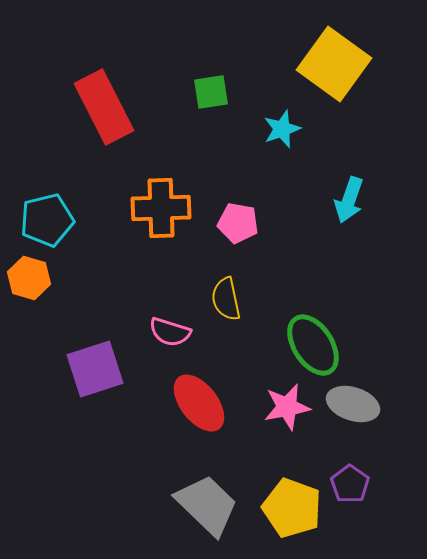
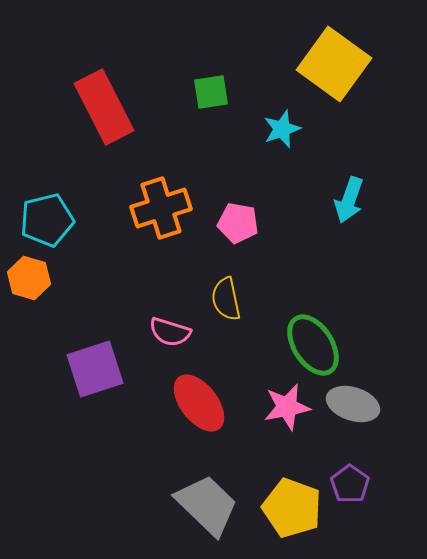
orange cross: rotated 16 degrees counterclockwise
